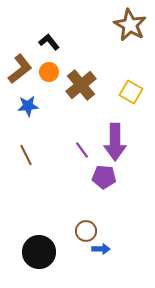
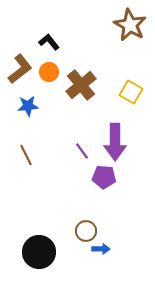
purple line: moved 1 px down
